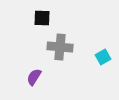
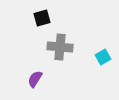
black square: rotated 18 degrees counterclockwise
purple semicircle: moved 1 px right, 2 px down
